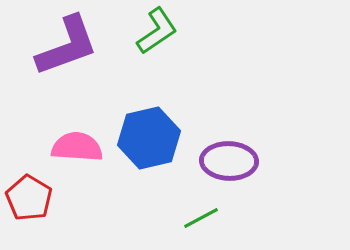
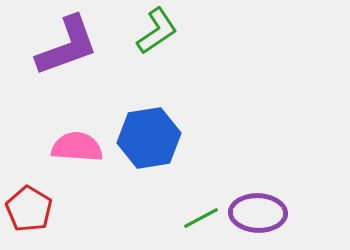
blue hexagon: rotated 4 degrees clockwise
purple ellipse: moved 29 px right, 52 px down
red pentagon: moved 11 px down
